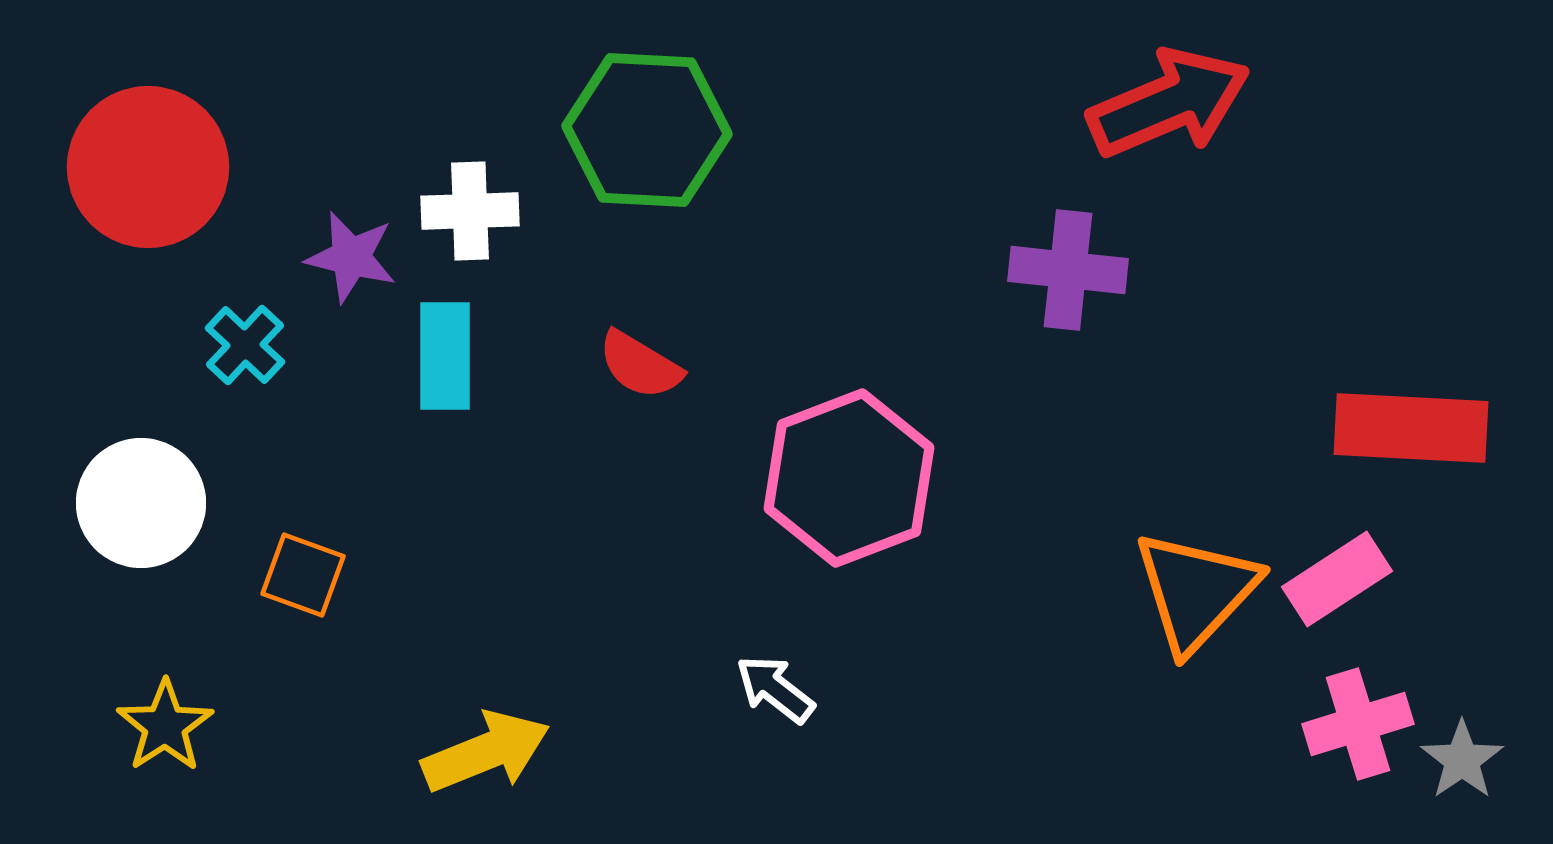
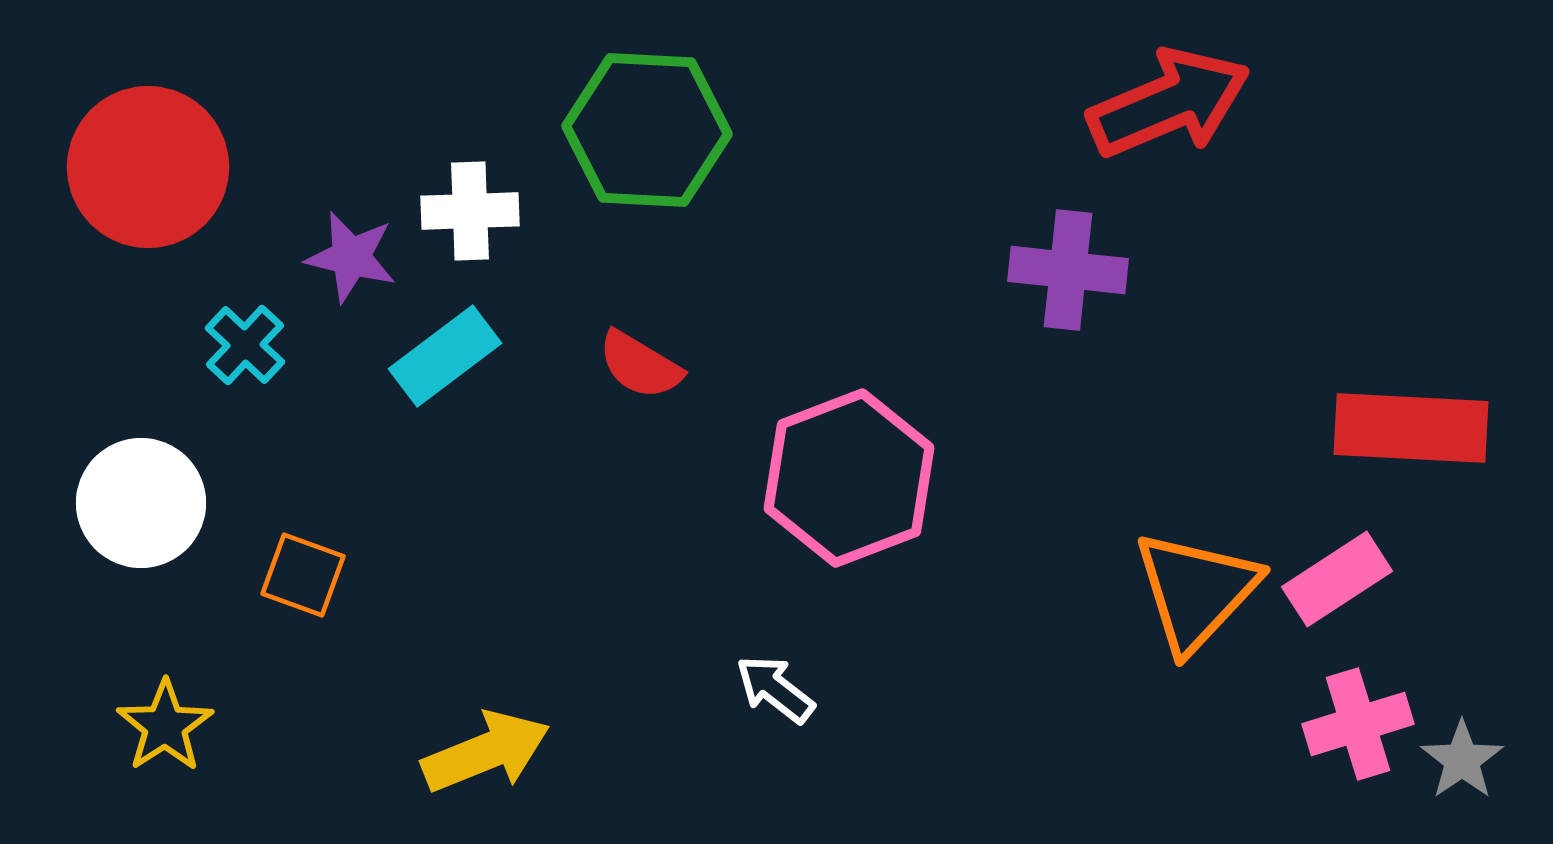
cyan rectangle: rotated 53 degrees clockwise
